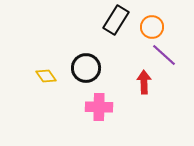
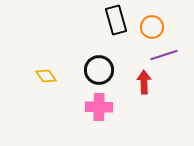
black rectangle: rotated 48 degrees counterclockwise
purple line: rotated 60 degrees counterclockwise
black circle: moved 13 px right, 2 px down
